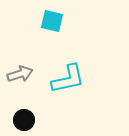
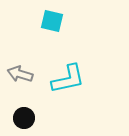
gray arrow: rotated 145 degrees counterclockwise
black circle: moved 2 px up
